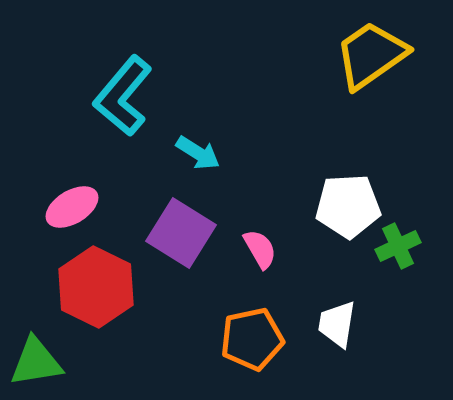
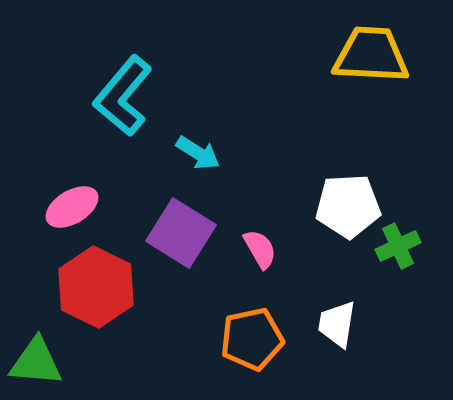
yellow trapezoid: rotated 38 degrees clockwise
green triangle: rotated 14 degrees clockwise
